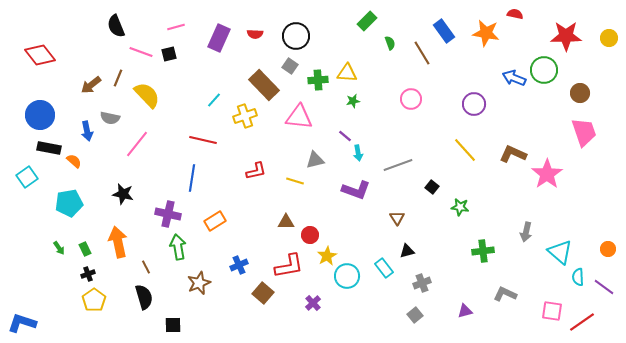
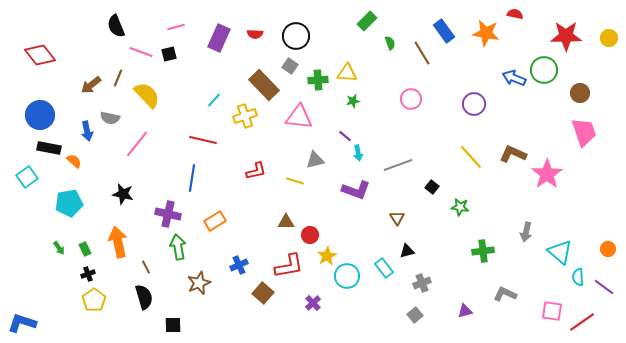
yellow line at (465, 150): moved 6 px right, 7 px down
